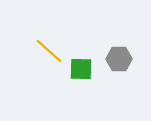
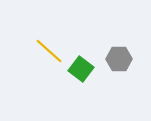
green square: rotated 35 degrees clockwise
